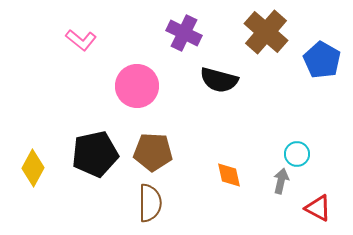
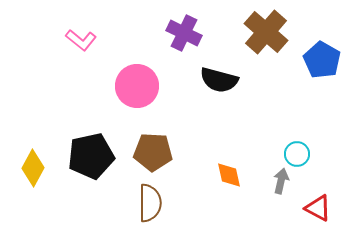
black pentagon: moved 4 px left, 2 px down
